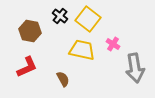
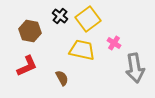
yellow square: rotated 15 degrees clockwise
pink cross: moved 1 px right, 1 px up
red L-shape: moved 1 px up
brown semicircle: moved 1 px left, 1 px up
